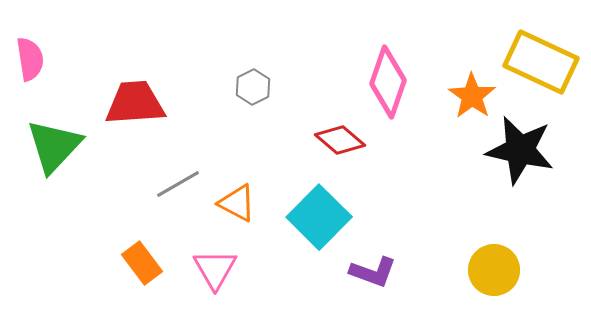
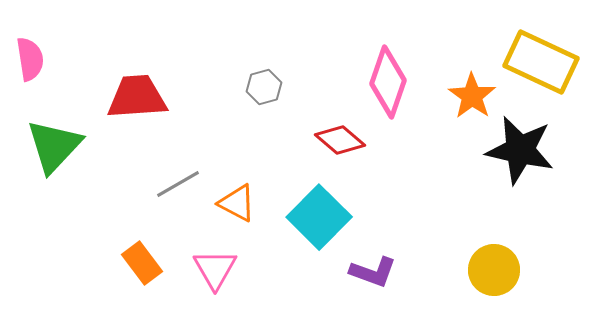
gray hexagon: moved 11 px right; rotated 12 degrees clockwise
red trapezoid: moved 2 px right, 6 px up
